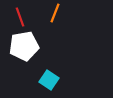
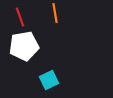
orange line: rotated 30 degrees counterclockwise
cyan square: rotated 30 degrees clockwise
